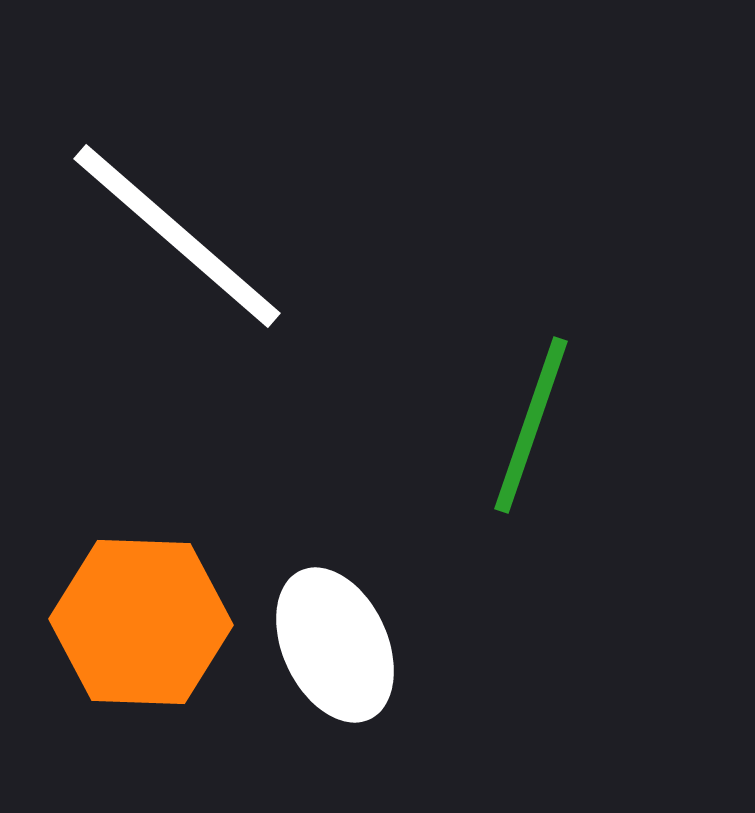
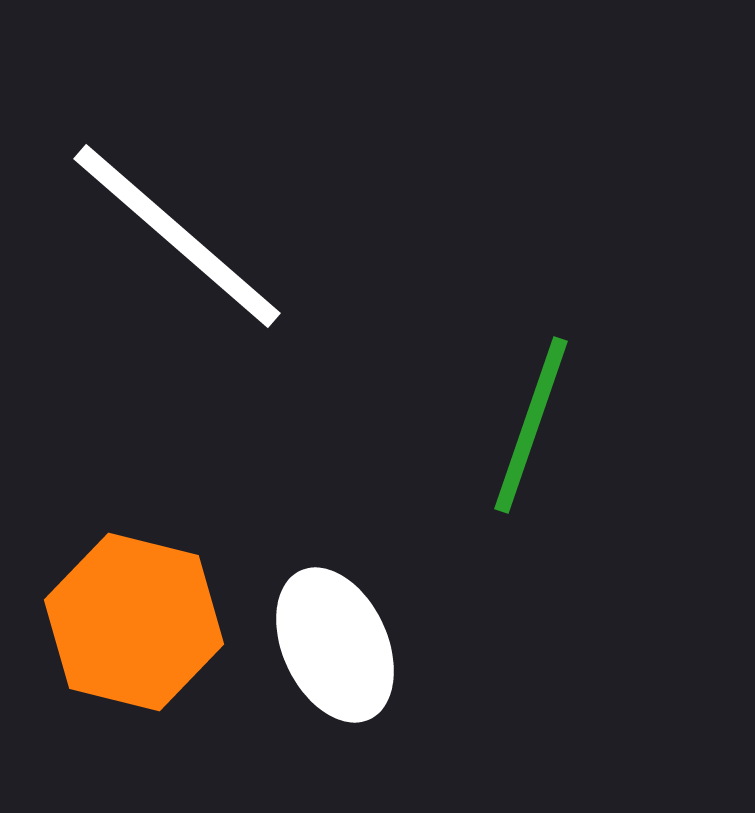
orange hexagon: moved 7 px left; rotated 12 degrees clockwise
